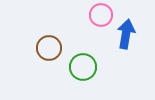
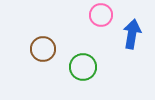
blue arrow: moved 6 px right
brown circle: moved 6 px left, 1 px down
